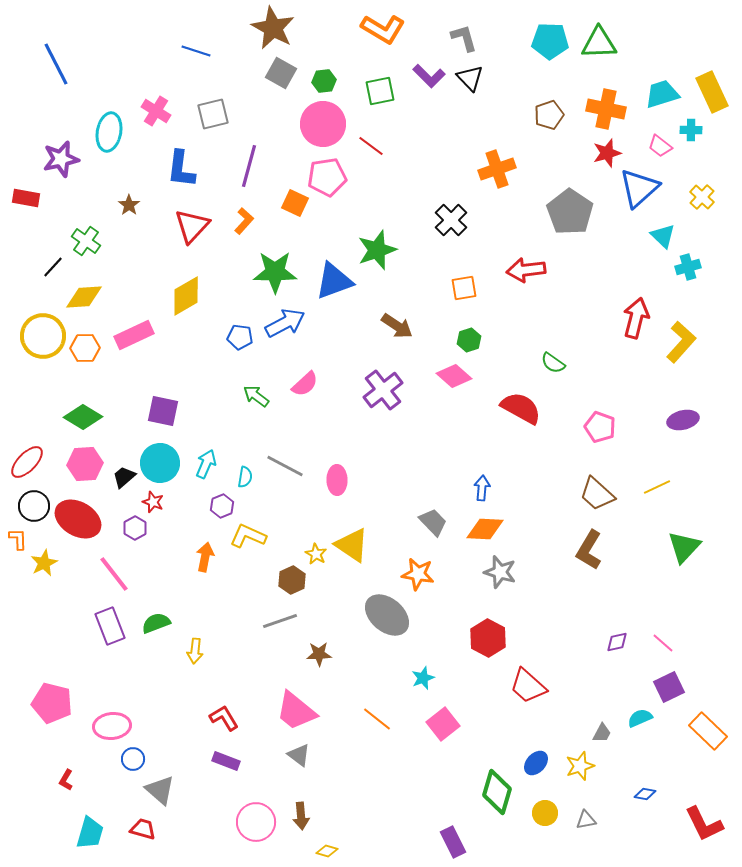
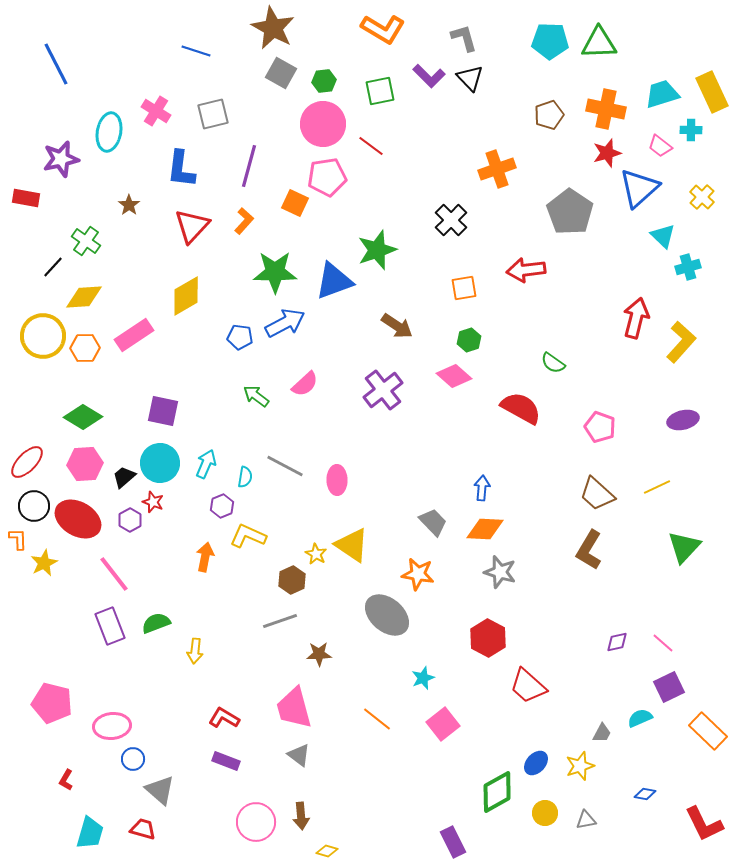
pink rectangle at (134, 335): rotated 9 degrees counterclockwise
purple hexagon at (135, 528): moved 5 px left, 8 px up
pink trapezoid at (296, 711): moved 2 px left, 3 px up; rotated 36 degrees clockwise
red L-shape at (224, 718): rotated 28 degrees counterclockwise
green diamond at (497, 792): rotated 45 degrees clockwise
